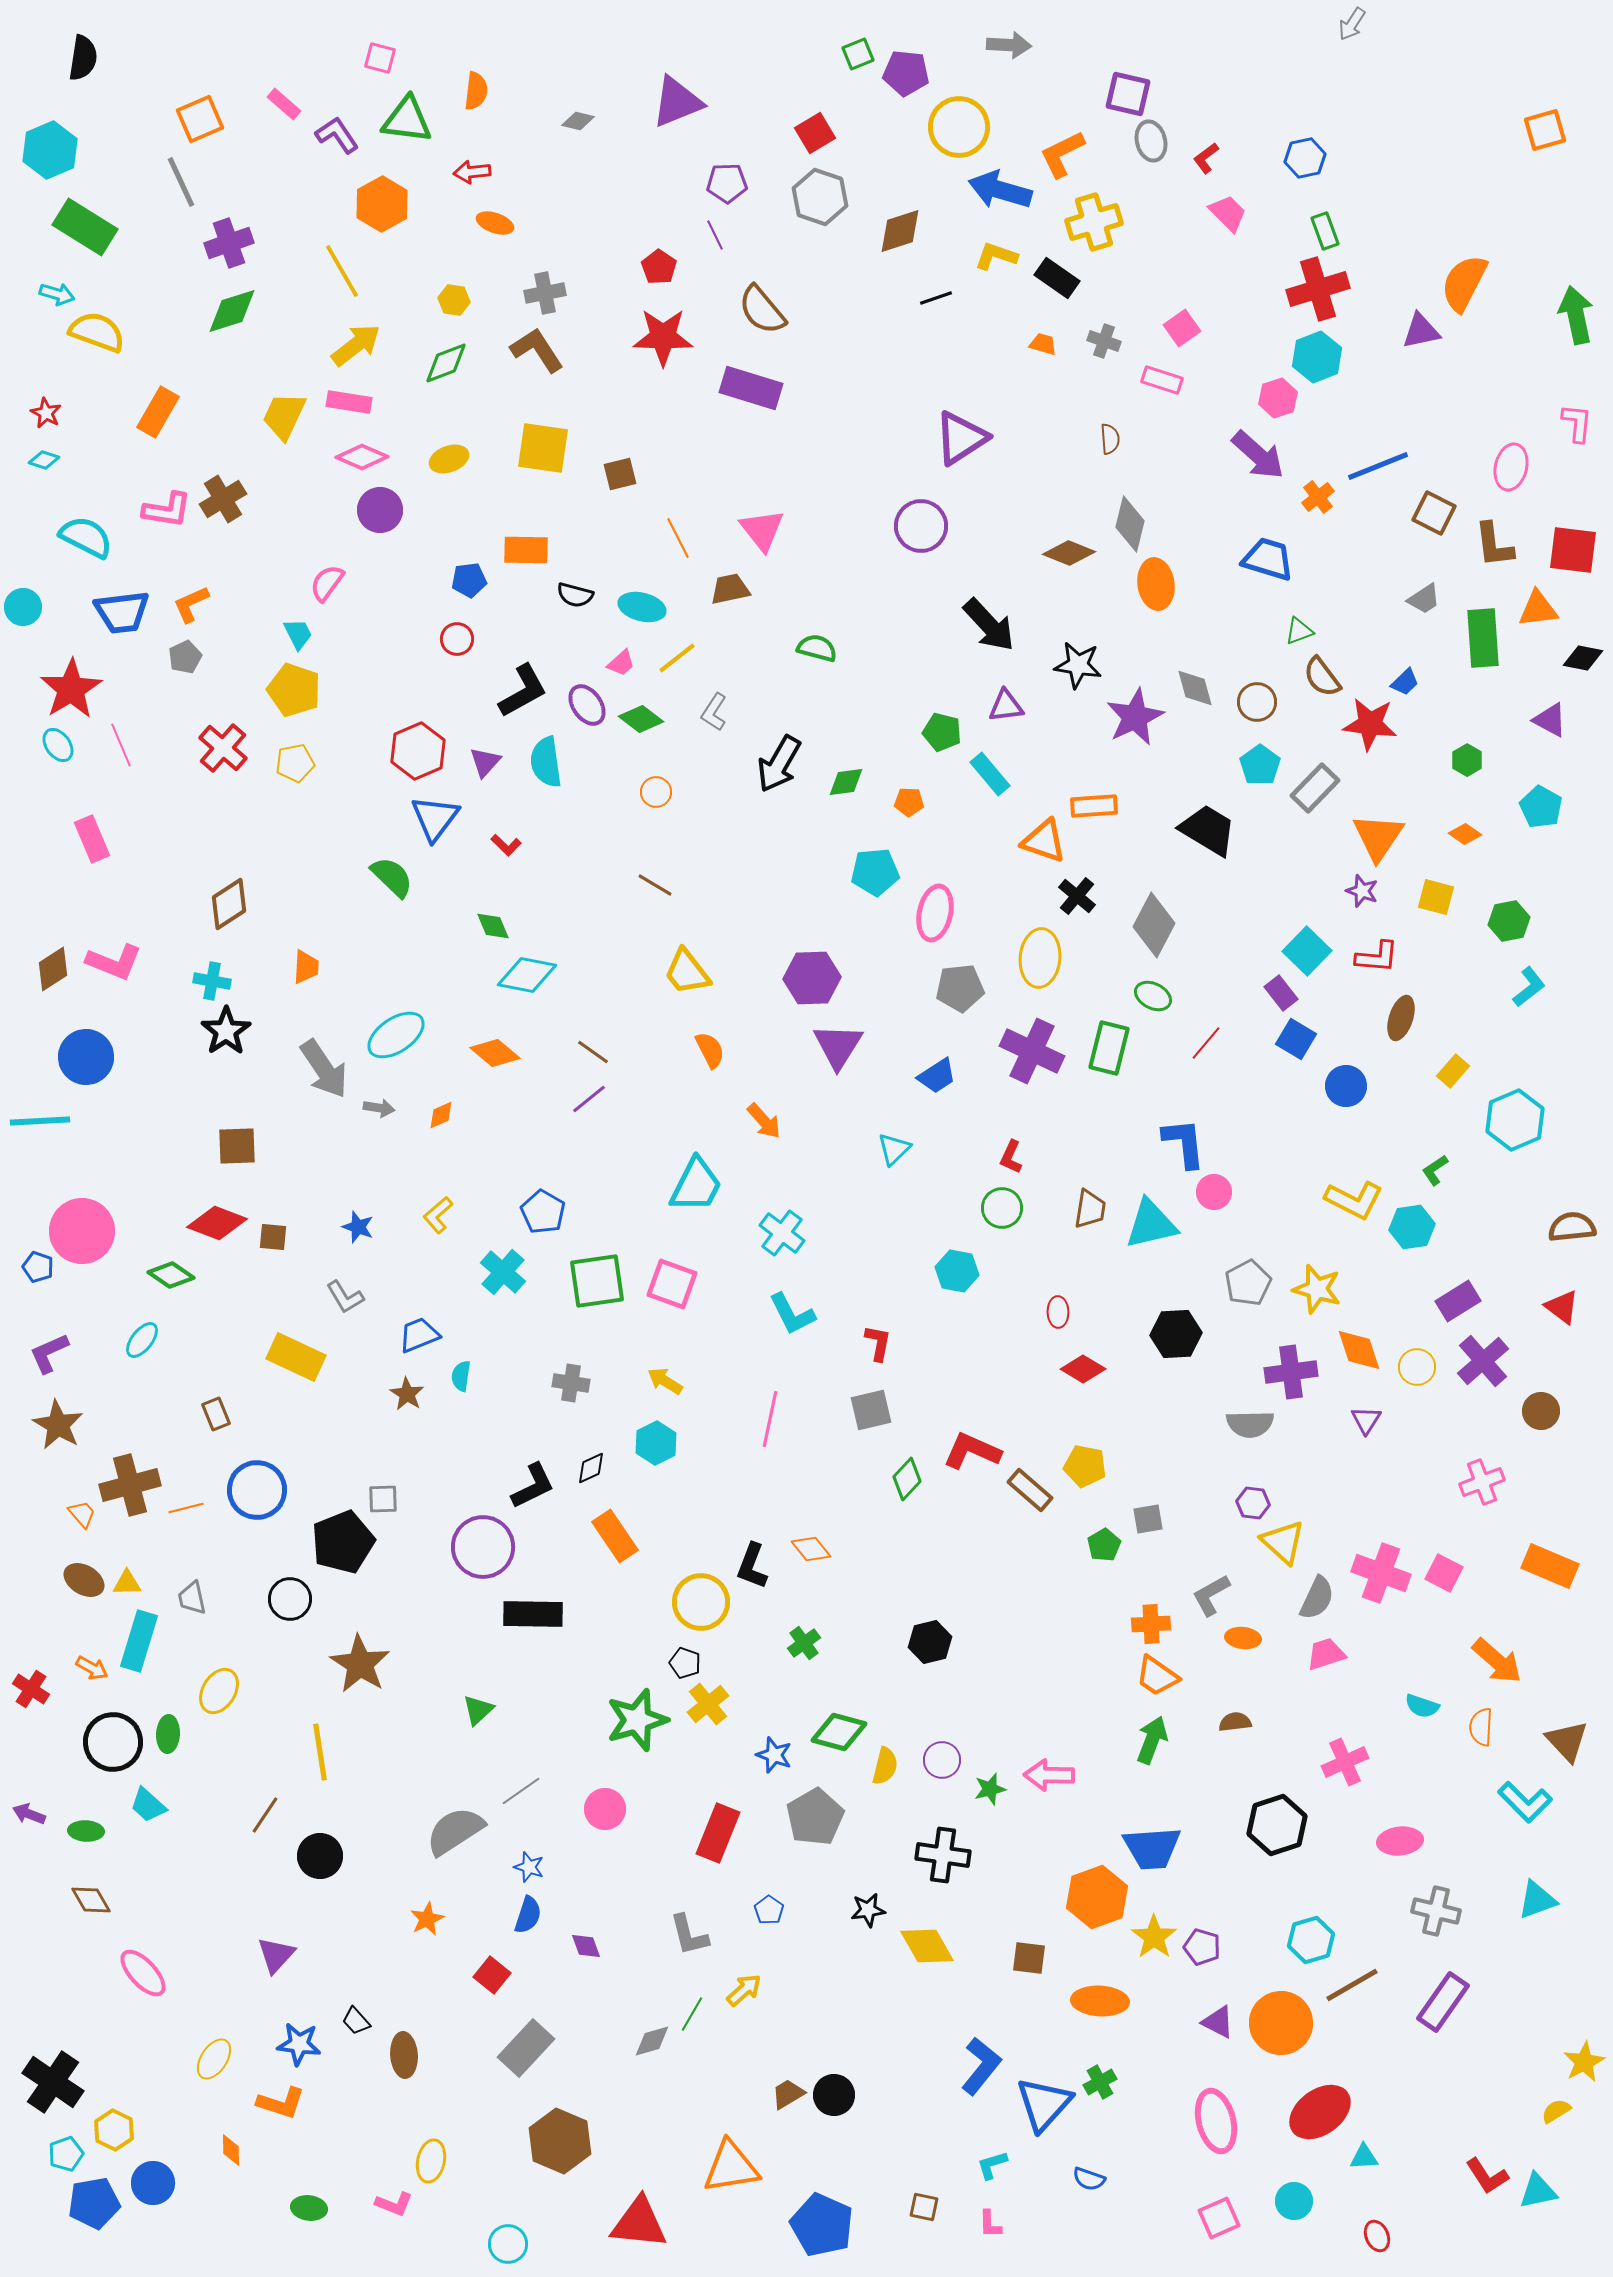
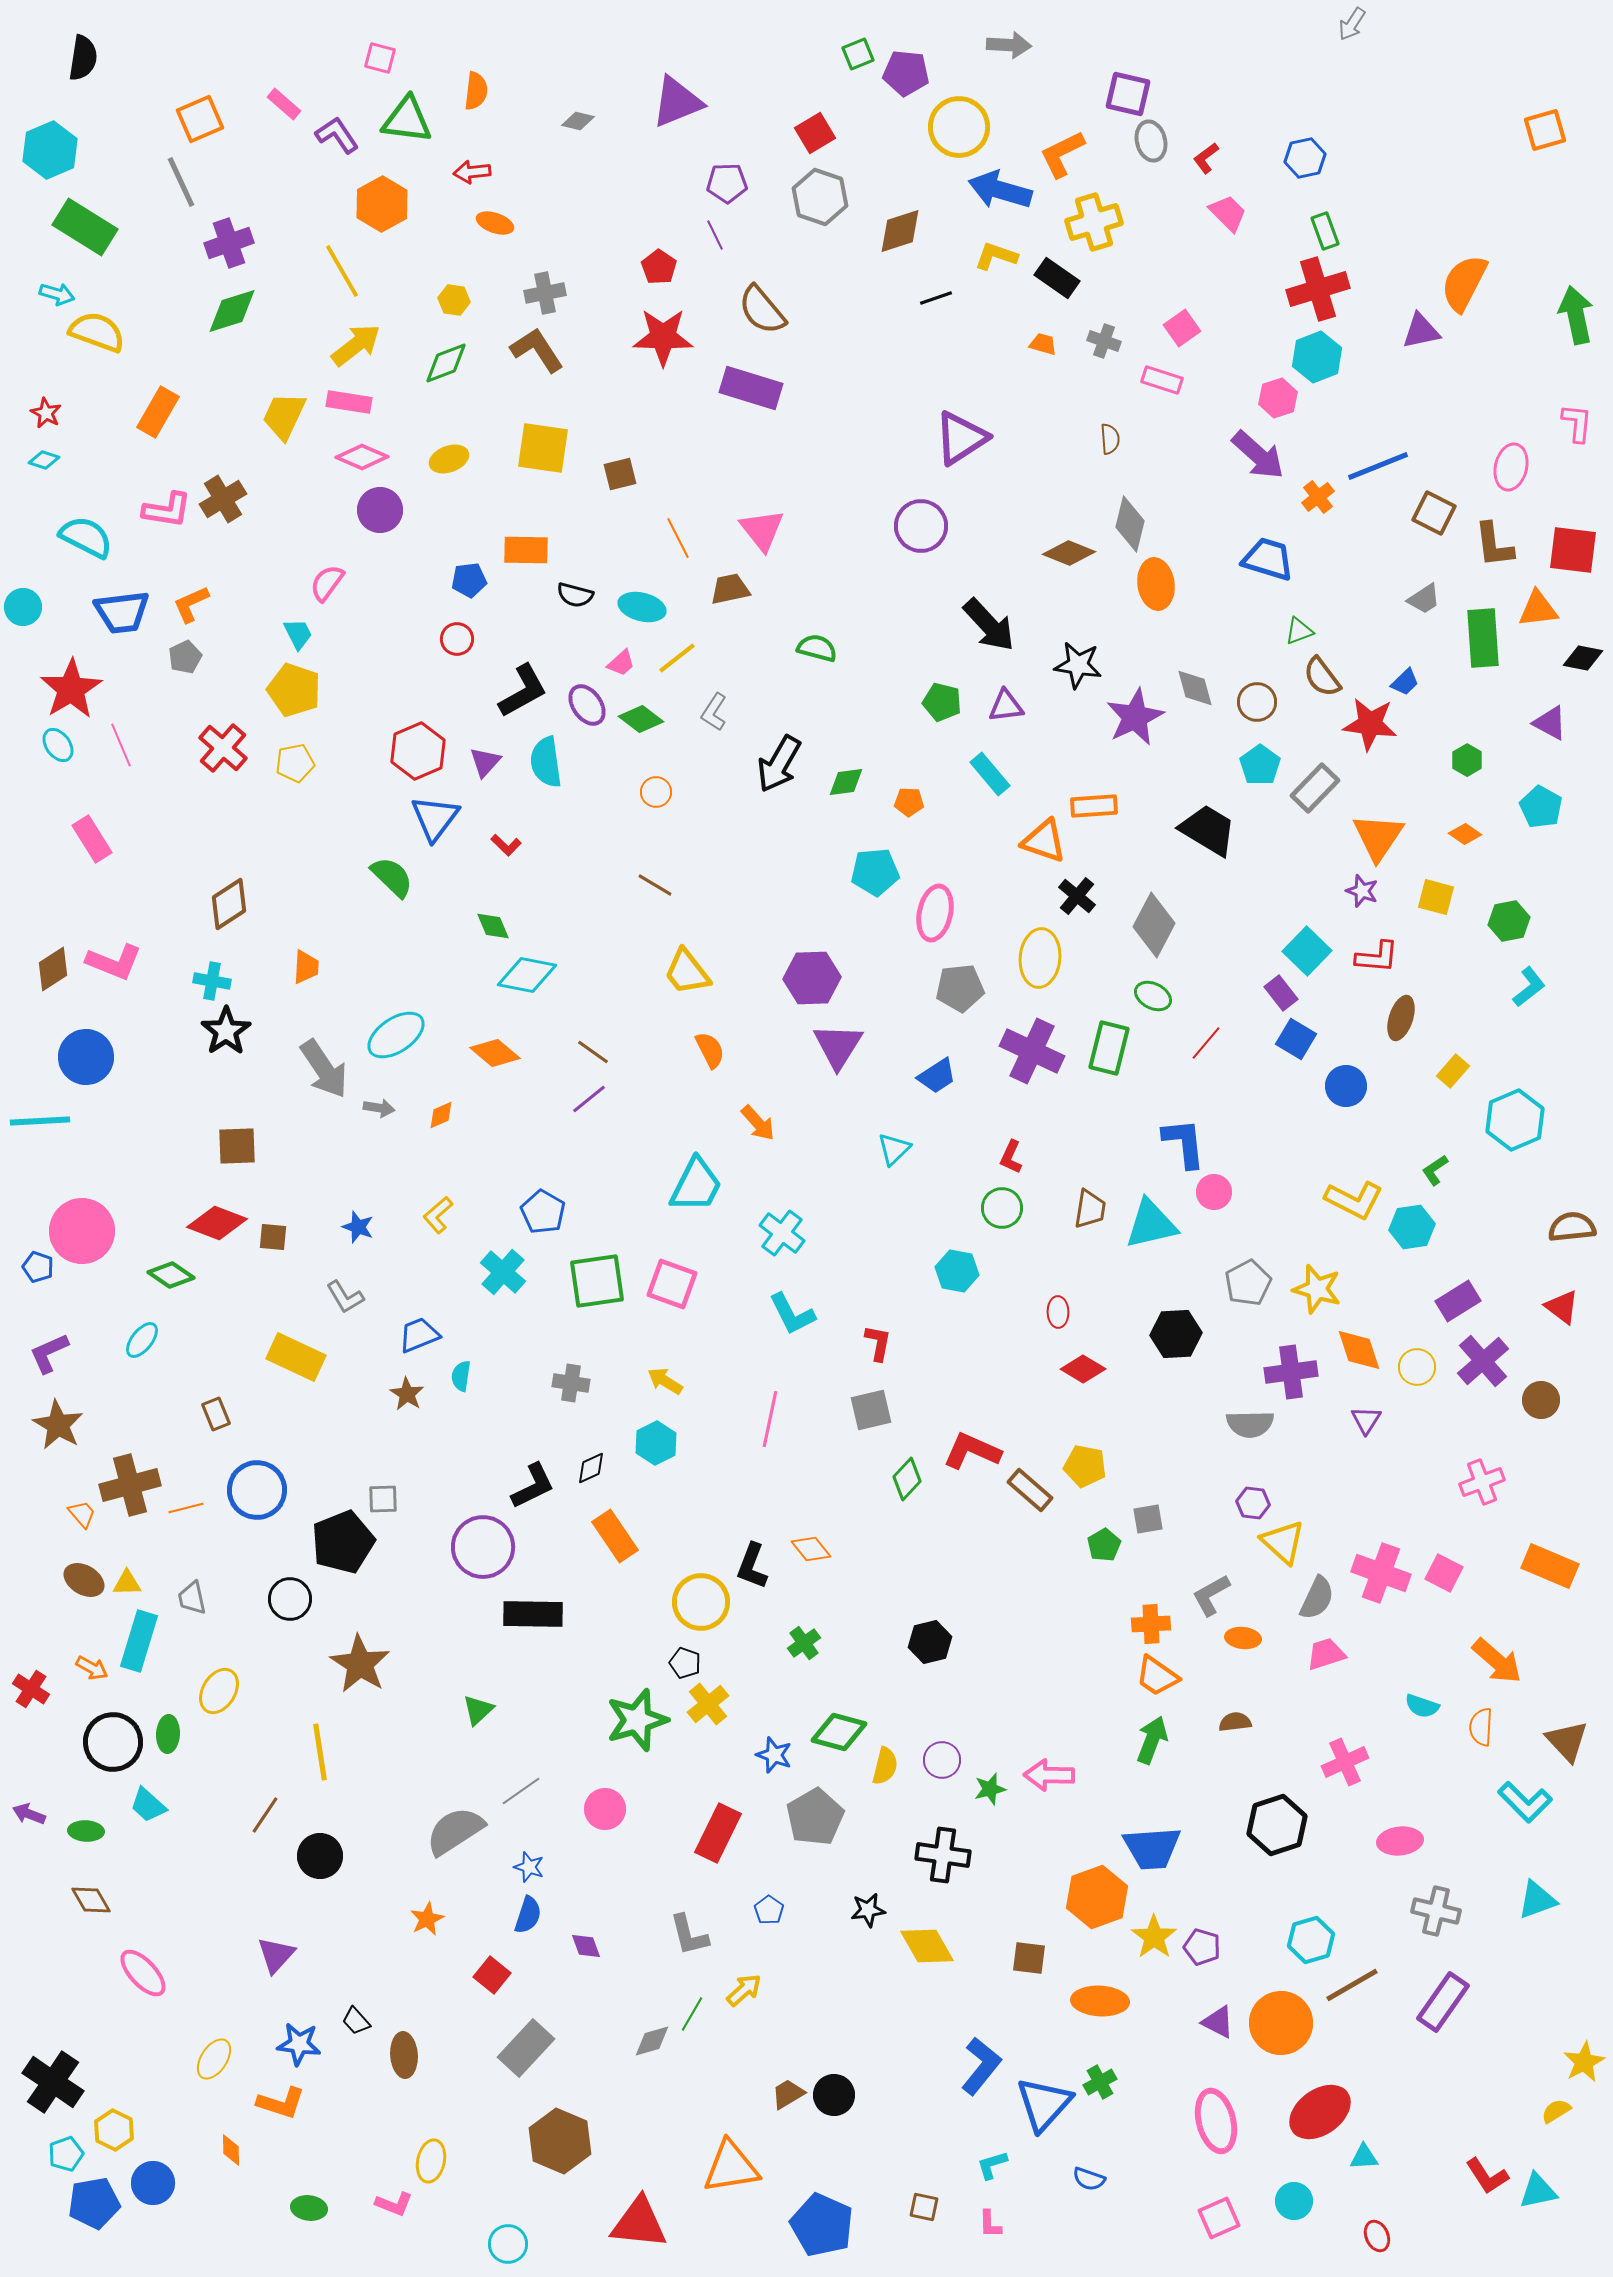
purple triangle at (1550, 720): moved 3 px down
green pentagon at (942, 732): moved 30 px up
pink rectangle at (92, 839): rotated 9 degrees counterclockwise
orange arrow at (764, 1121): moved 6 px left, 2 px down
brown circle at (1541, 1411): moved 11 px up
red rectangle at (718, 1833): rotated 4 degrees clockwise
